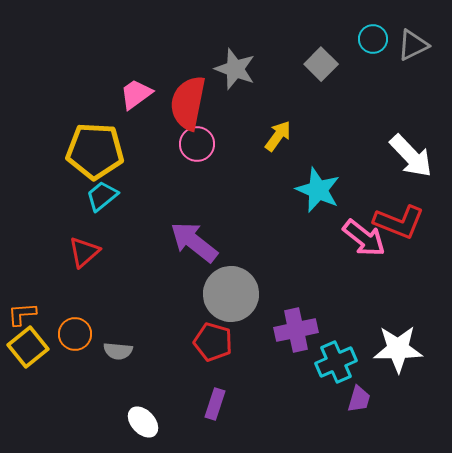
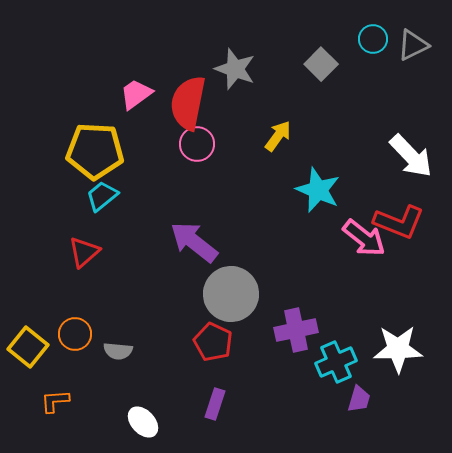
orange L-shape: moved 33 px right, 87 px down
red pentagon: rotated 9 degrees clockwise
yellow square: rotated 12 degrees counterclockwise
